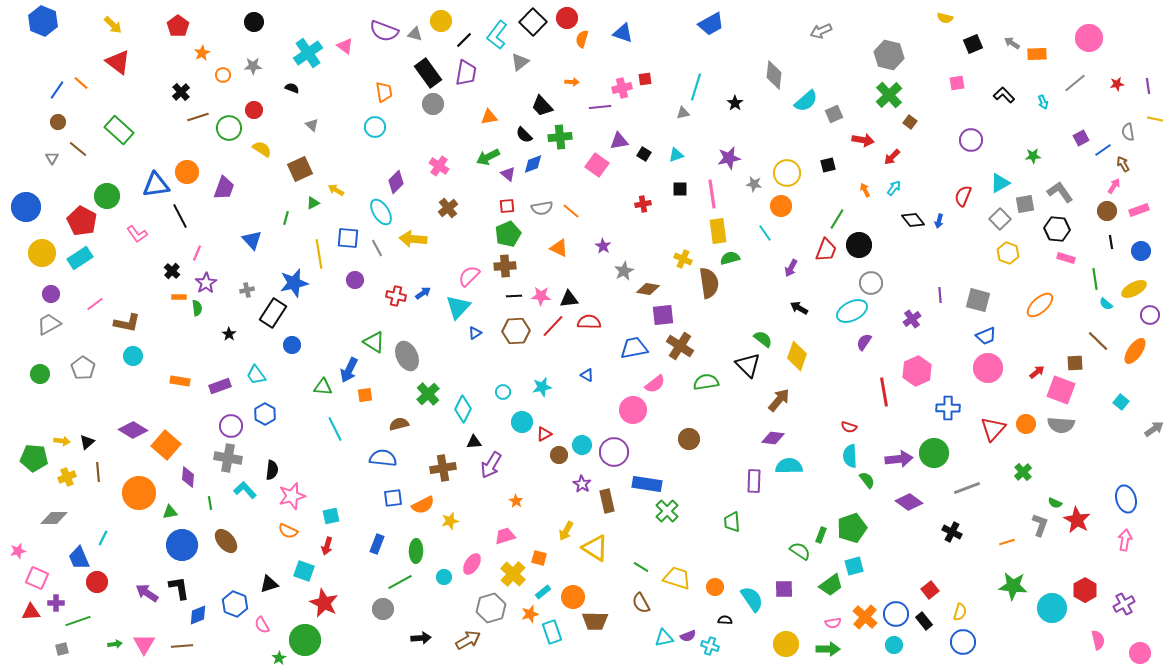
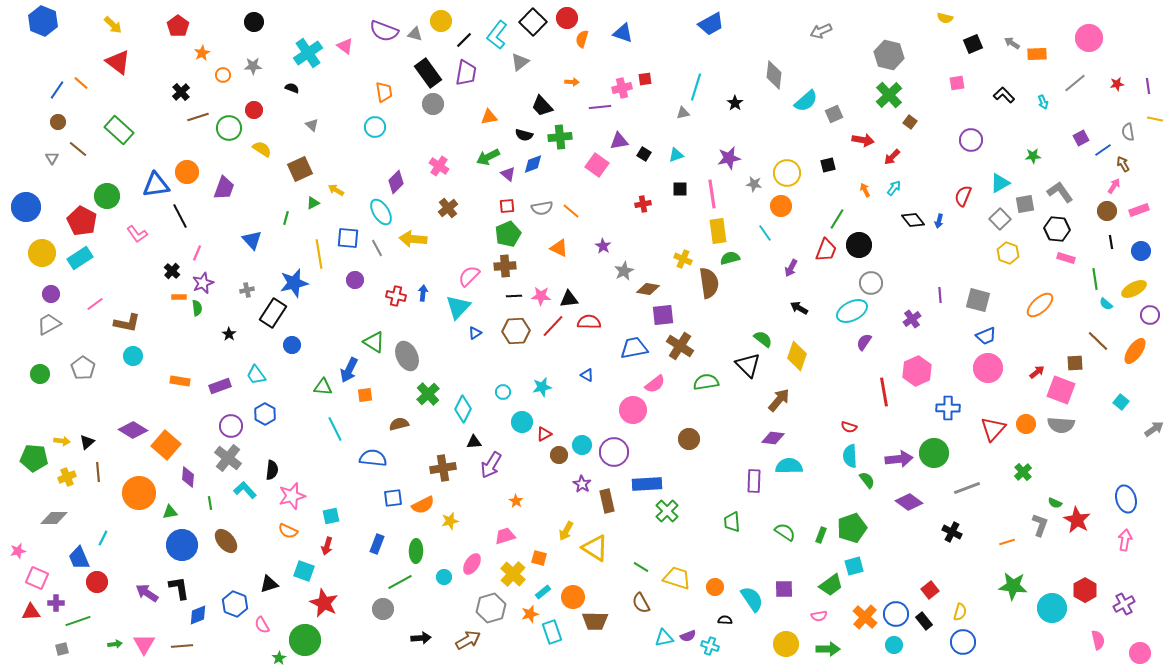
black semicircle at (524, 135): rotated 30 degrees counterclockwise
purple star at (206, 283): moved 3 px left; rotated 10 degrees clockwise
blue arrow at (423, 293): rotated 49 degrees counterclockwise
gray cross at (228, 458): rotated 28 degrees clockwise
blue semicircle at (383, 458): moved 10 px left
blue rectangle at (647, 484): rotated 12 degrees counterclockwise
green semicircle at (800, 551): moved 15 px left, 19 px up
pink semicircle at (833, 623): moved 14 px left, 7 px up
